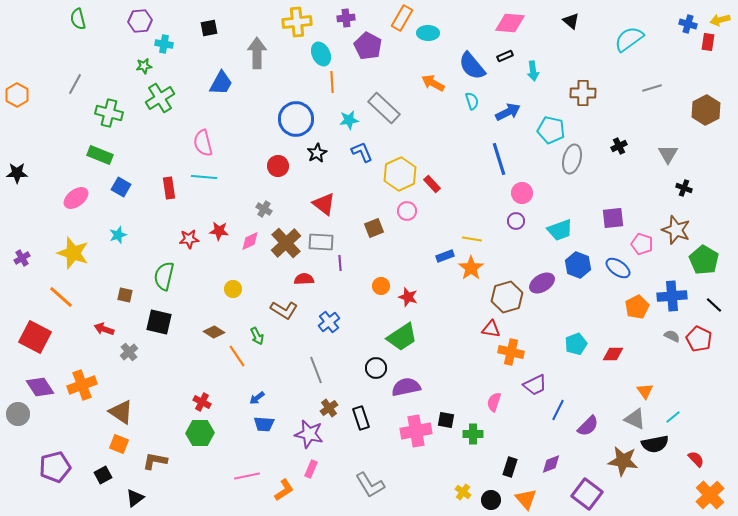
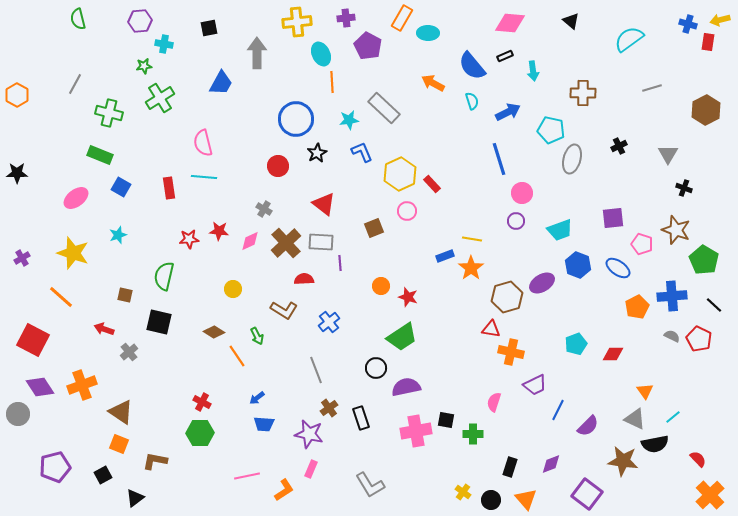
red square at (35, 337): moved 2 px left, 3 px down
red semicircle at (696, 459): moved 2 px right
